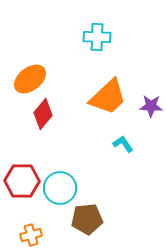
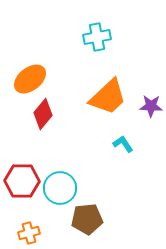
cyan cross: rotated 12 degrees counterclockwise
orange cross: moved 2 px left, 2 px up
